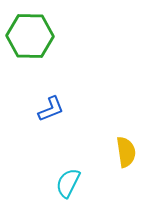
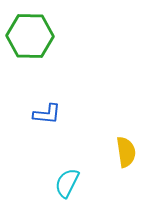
blue L-shape: moved 4 px left, 5 px down; rotated 28 degrees clockwise
cyan semicircle: moved 1 px left
